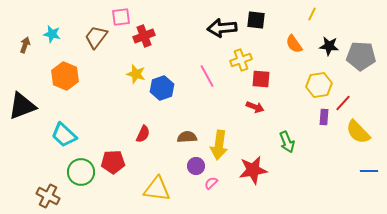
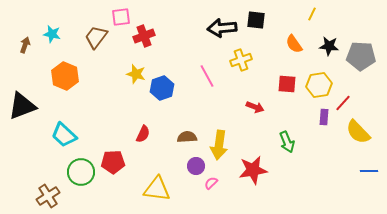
red square: moved 26 px right, 5 px down
brown cross: rotated 30 degrees clockwise
